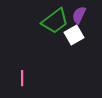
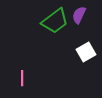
white square: moved 12 px right, 17 px down
